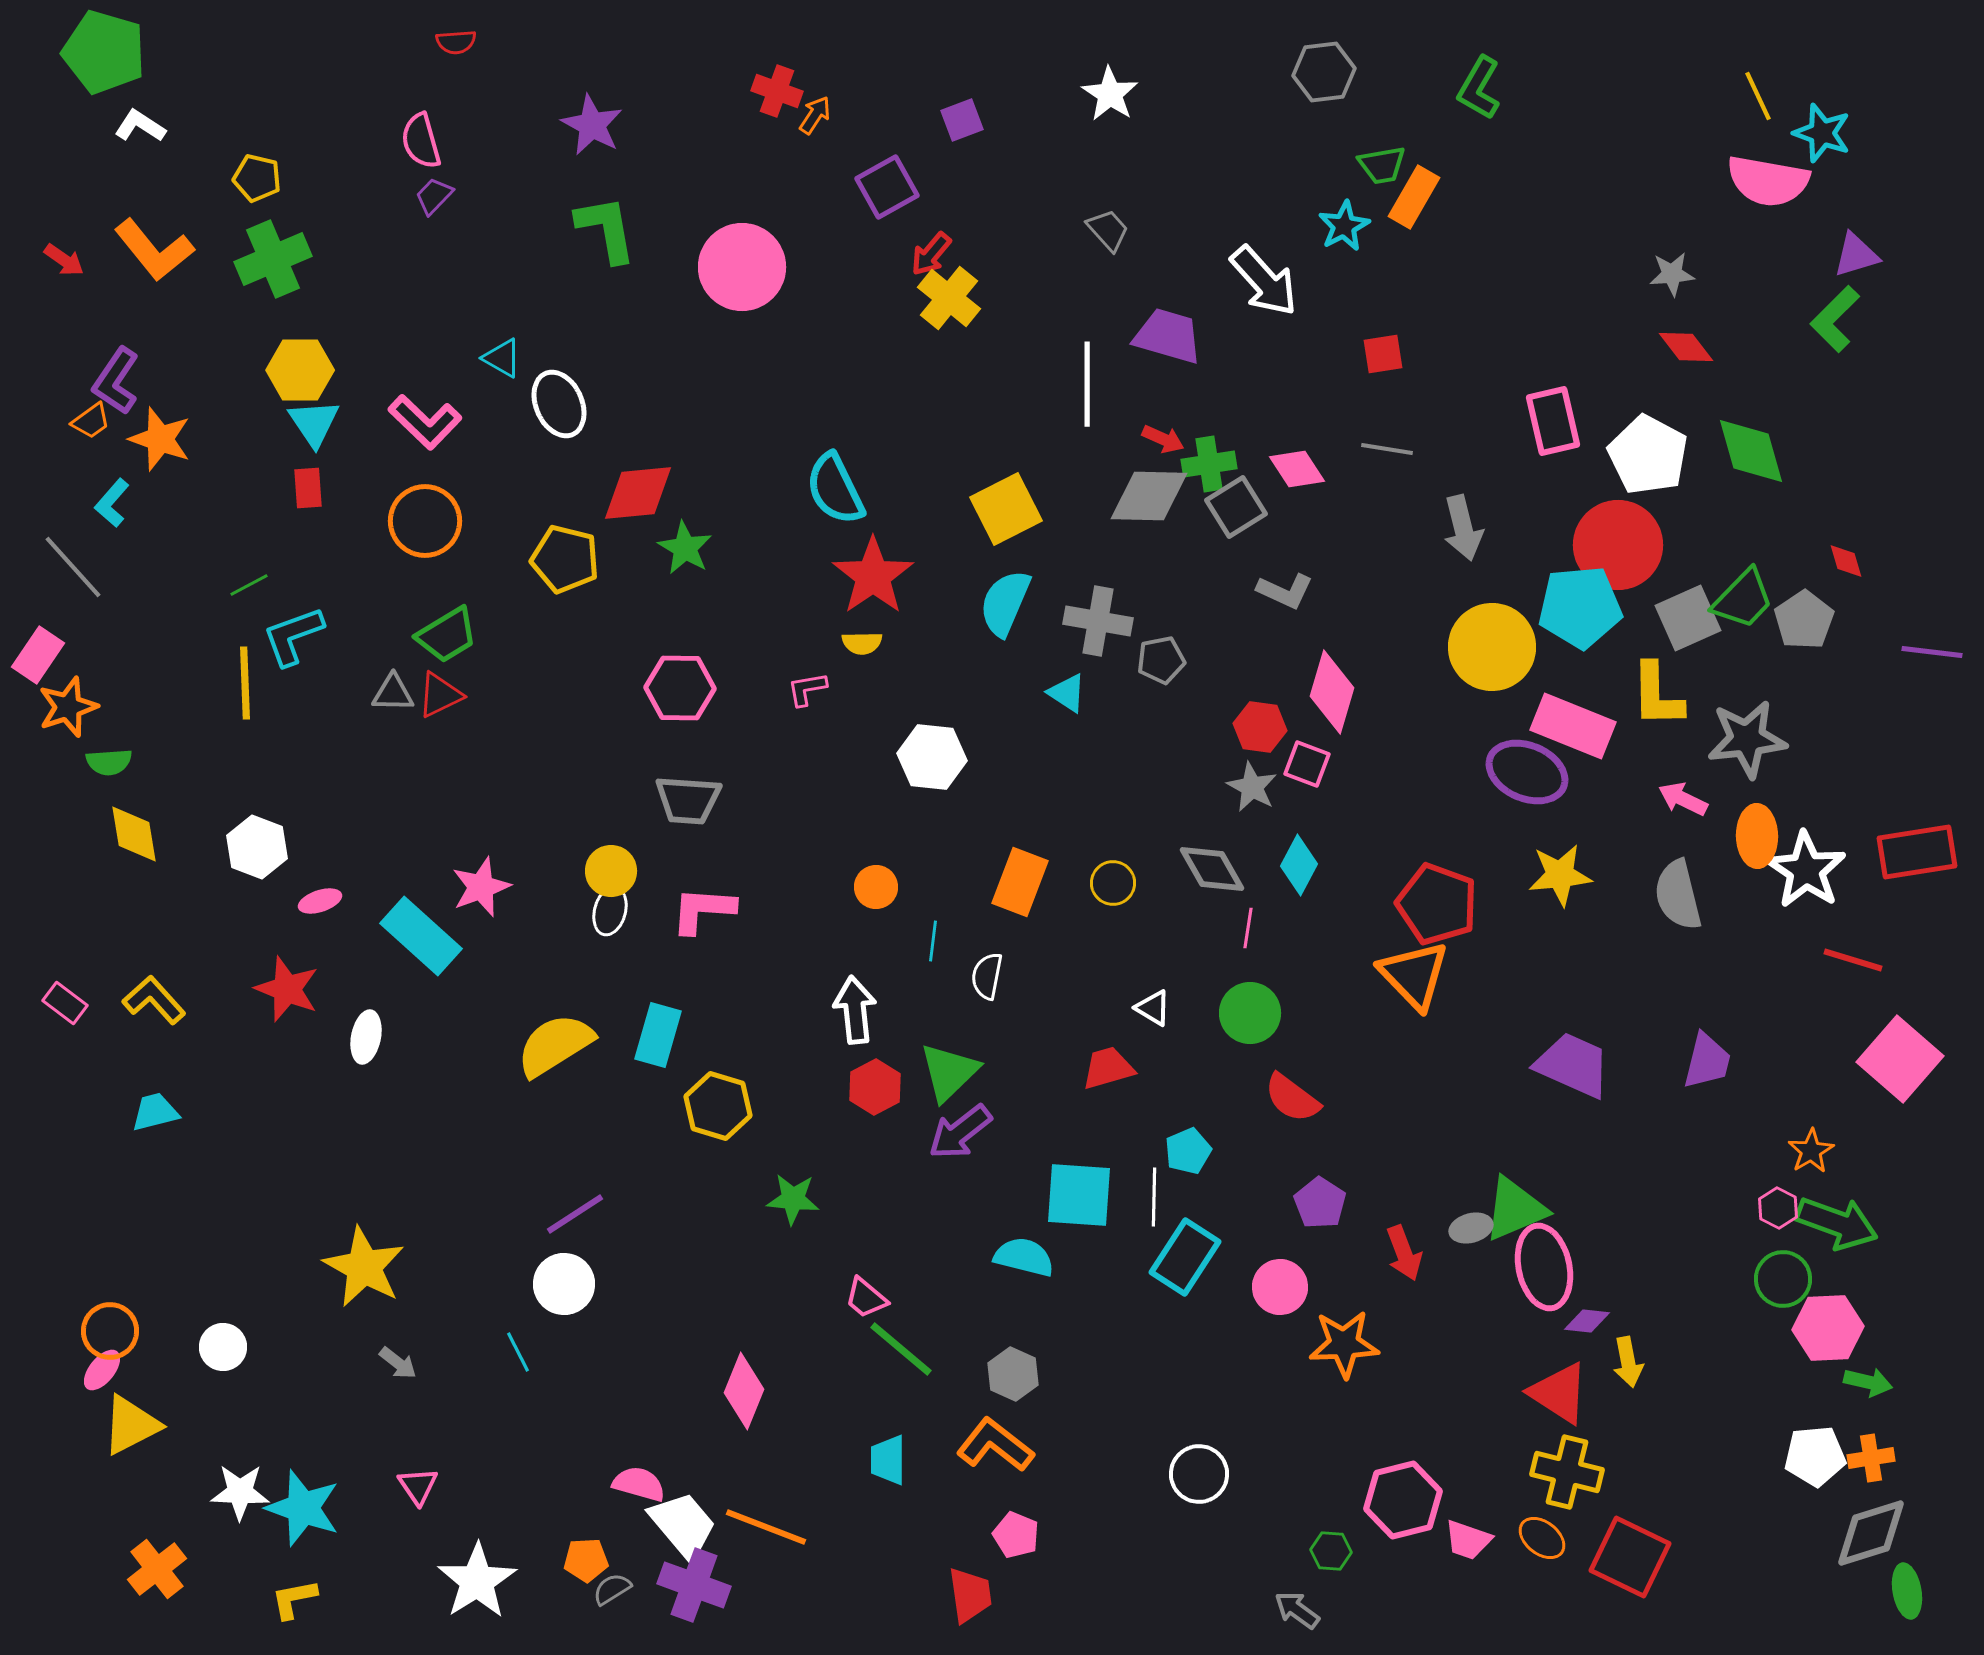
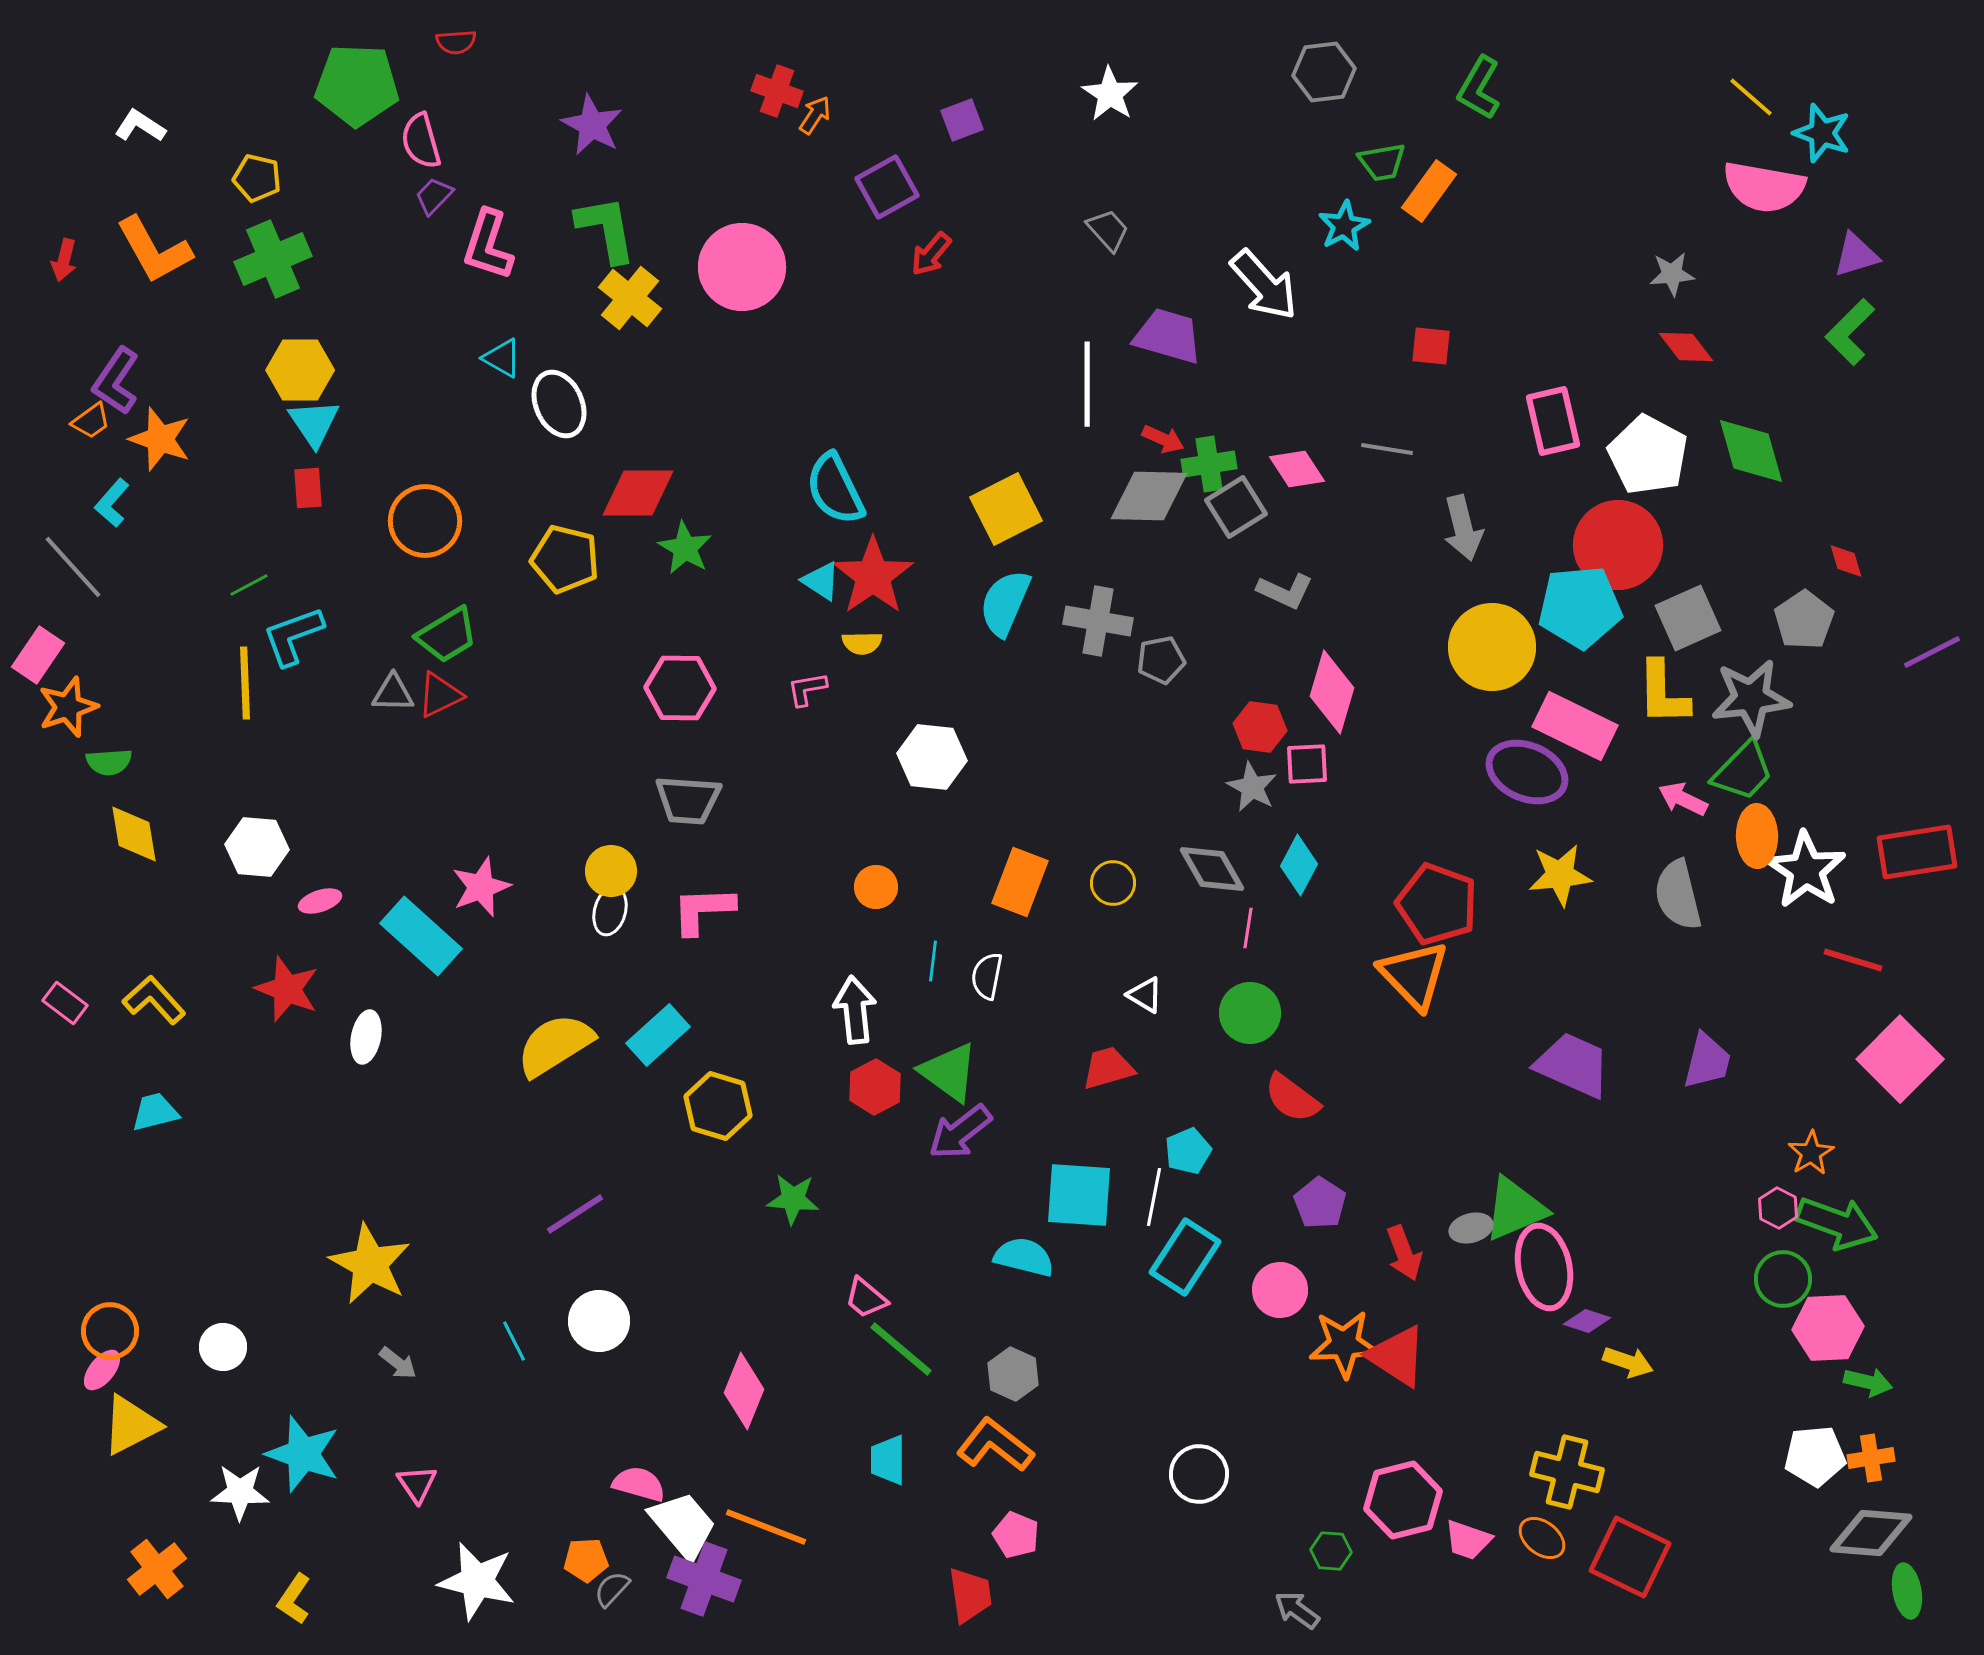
green pentagon at (104, 52): moved 253 px right, 33 px down; rotated 14 degrees counterclockwise
yellow line at (1758, 96): moved 7 px left, 1 px down; rotated 24 degrees counterclockwise
green trapezoid at (1382, 165): moved 3 px up
pink semicircle at (1768, 181): moved 4 px left, 6 px down
orange rectangle at (1414, 197): moved 15 px right, 6 px up; rotated 6 degrees clockwise
orange L-shape at (154, 250): rotated 10 degrees clockwise
red arrow at (64, 260): rotated 69 degrees clockwise
white arrow at (1264, 281): moved 4 px down
yellow cross at (949, 298): moved 319 px left
green L-shape at (1835, 319): moved 15 px right, 13 px down
red square at (1383, 354): moved 48 px right, 8 px up; rotated 15 degrees clockwise
pink L-shape at (425, 422): moved 63 px right, 177 px up; rotated 64 degrees clockwise
red diamond at (638, 493): rotated 6 degrees clockwise
green trapezoid at (1743, 599): moved 172 px down
purple line at (1932, 652): rotated 34 degrees counterclockwise
cyan triangle at (1067, 693): moved 246 px left, 112 px up
yellow L-shape at (1657, 695): moved 6 px right, 2 px up
pink rectangle at (1573, 726): moved 2 px right; rotated 4 degrees clockwise
gray star at (1747, 739): moved 4 px right, 41 px up
pink square at (1307, 764): rotated 24 degrees counterclockwise
white hexagon at (257, 847): rotated 16 degrees counterclockwise
pink L-shape at (703, 910): rotated 6 degrees counterclockwise
cyan line at (933, 941): moved 20 px down
white triangle at (1153, 1008): moved 8 px left, 13 px up
cyan rectangle at (658, 1035): rotated 32 degrees clockwise
pink square at (1900, 1059): rotated 4 degrees clockwise
green triangle at (949, 1072): rotated 40 degrees counterclockwise
orange star at (1811, 1151): moved 2 px down
white line at (1154, 1197): rotated 10 degrees clockwise
yellow star at (364, 1267): moved 6 px right, 3 px up
white circle at (564, 1284): moved 35 px right, 37 px down
pink circle at (1280, 1287): moved 3 px down
purple diamond at (1587, 1321): rotated 12 degrees clockwise
cyan line at (518, 1352): moved 4 px left, 11 px up
yellow arrow at (1628, 1362): rotated 60 degrees counterclockwise
red triangle at (1559, 1393): moved 162 px left, 37 px up
pink triangle at (418, 1486): moved 1 px left, 2 px up
cyan star at (303, 1508): moved 54 px up
gray diamond at (1871, 1533): rotated 22 degrees clockwise
white star at (477, 1581): rotated 26 degrees counterclockwise
purple cross at (694, 1585): moved 10 px right, 6 px up
gray semicircle at (612, 1589): rotated 15 degrees counterclockwise
yellow L-shape at (294, 1599): rotated 45 degrees counterclockwise
